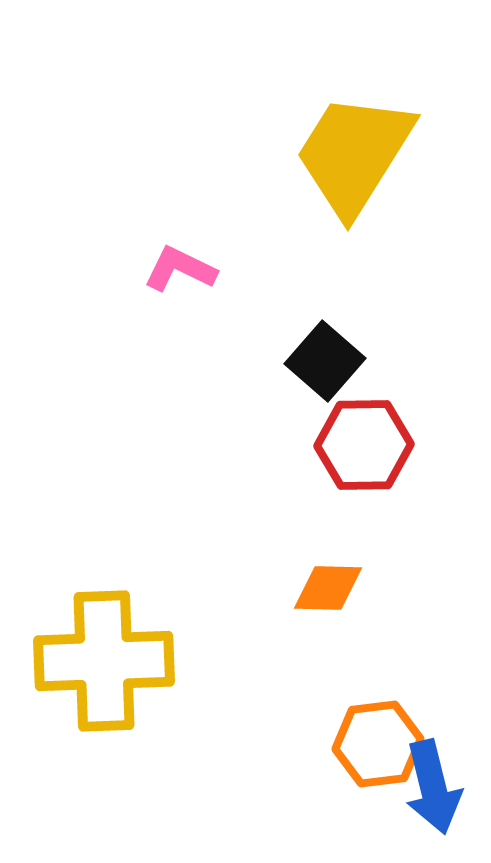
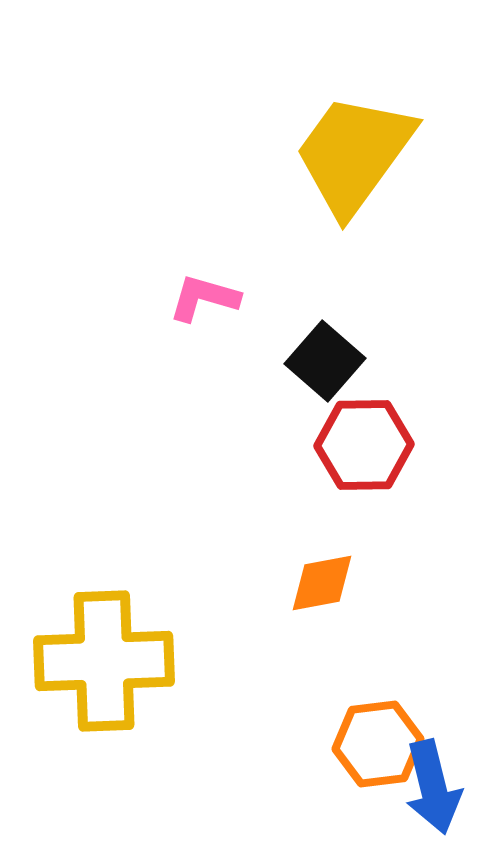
yellow trapezoid: rotated 4 degrees clockwise
pink L-shape: moved 24 px right, 29 px down; rotated 10 degrees counterclockwise
orange diamond: moved 6 px left, 5 px up; rotated 12 degrees counterclockwise
